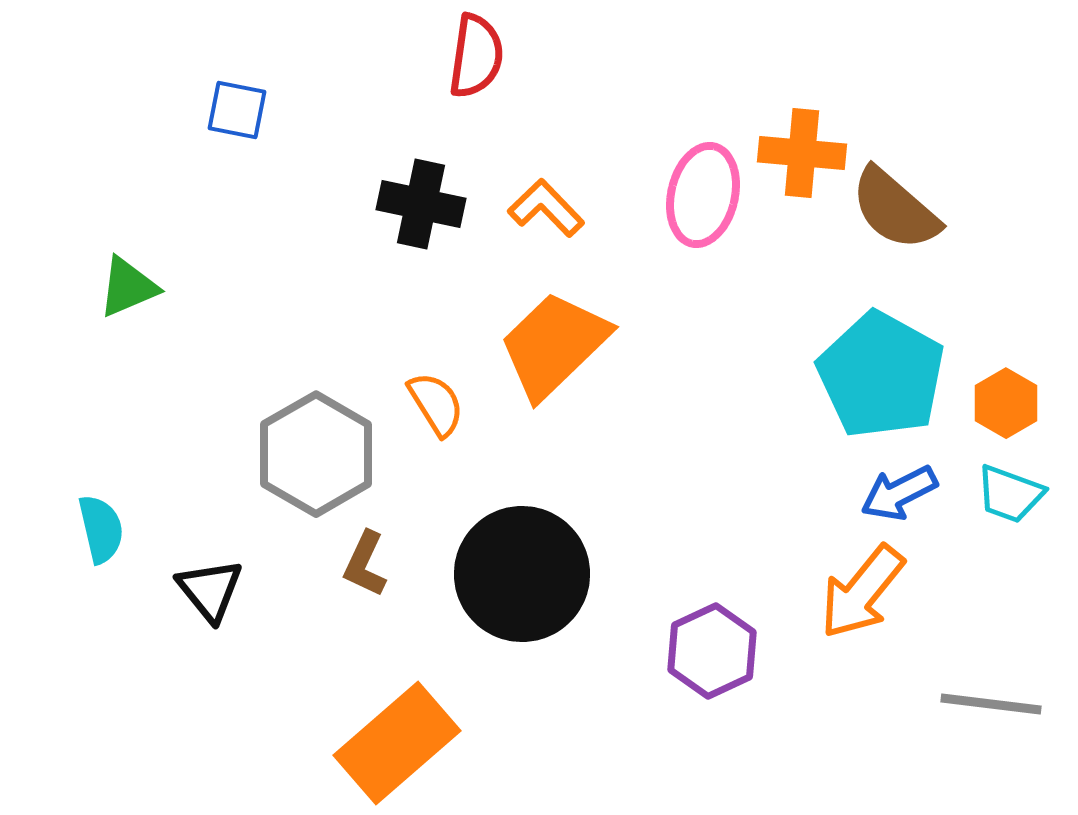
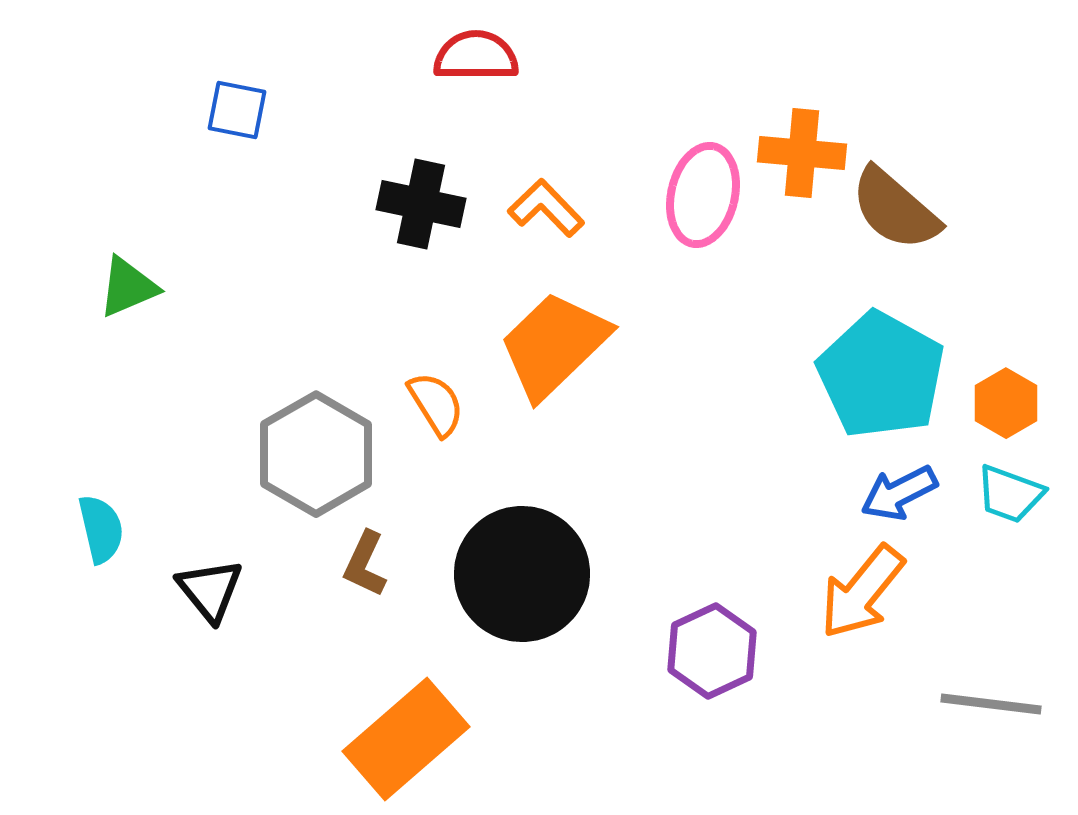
red semicircle: rotated 98 degrees counterclockwise
orange rectangle: moved 9 px right, 4 px up
